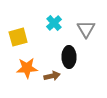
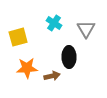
cyan cross: rotated 14 degrees counterclockwise
